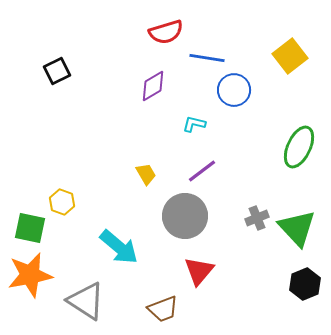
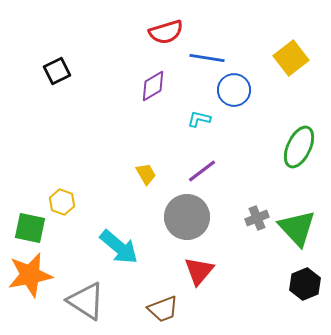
yellow square: moved 1 px right, 2 px down
cyan L-shape: moved 5 px right, 5 px up
gray circle: moved 2 px right, 1 px down
